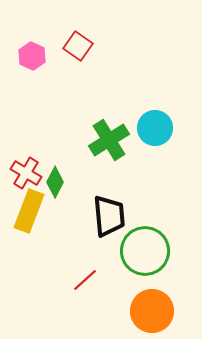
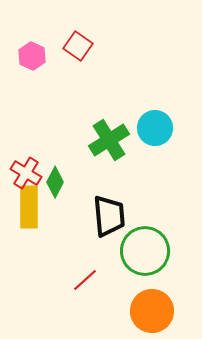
yellow rectangle: moved 4 px up; rotated 21 degrees counterclockwise
